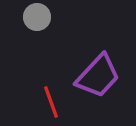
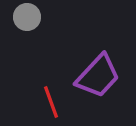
gray circle: moved 10 px left
